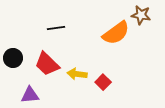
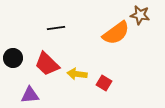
brown star: moved 1 px left
red square: moved 1 px right, 1 px down; rotated 14 degrees counterclockwise
